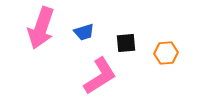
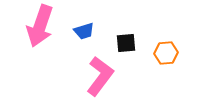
pink arrow: moved 1 px left, 2 px up
blue trapezoid: moved 1 px up
pink L-shape: rotated 21 degrees counterclockwise
